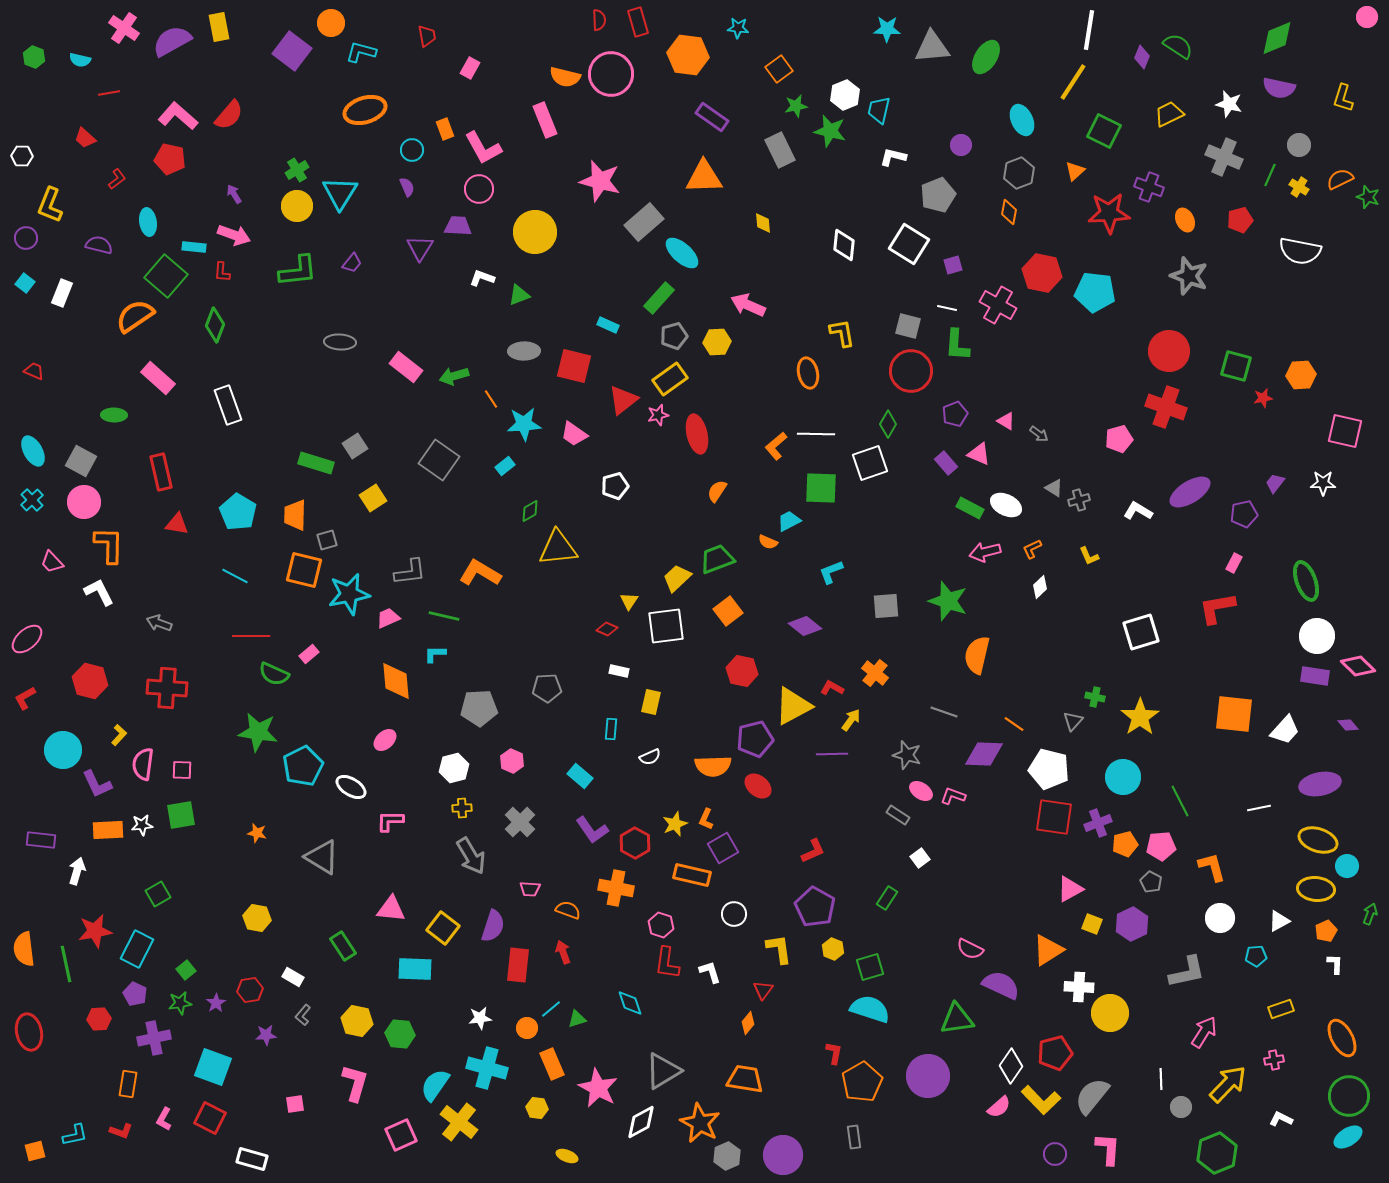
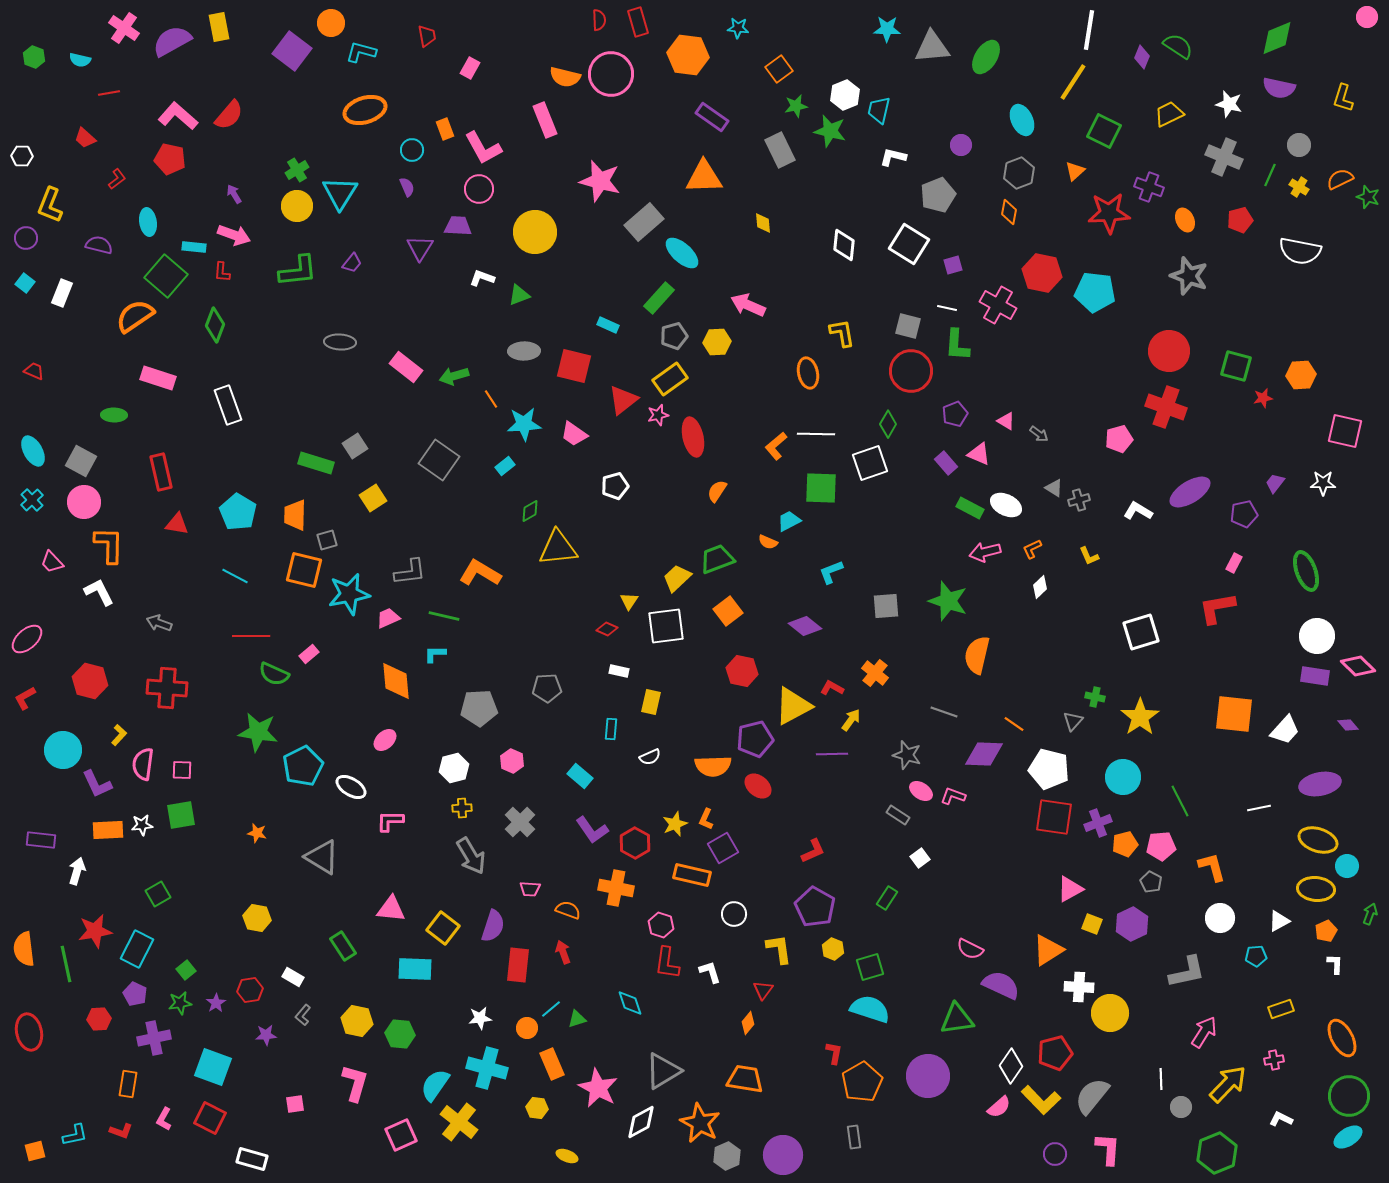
pink rectangle at (158, 378): rotated 24 degrees counterclockwise
red ellipse at (697, 434): moved 4 px left, 3 px down
green ellipse at (1306, 581): moved 10 px up
